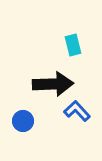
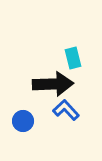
cyan rectangle: moved 13 px down
blue L-shape: moved 11 px left, 1 px up
